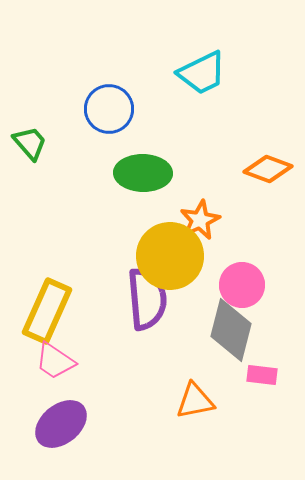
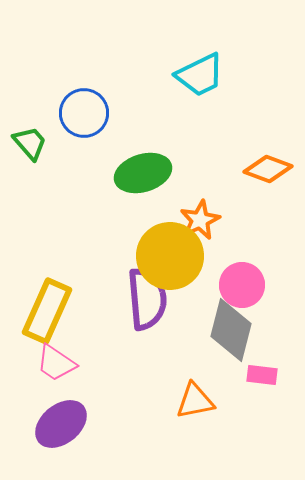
cyan trapezoid: moved 2 px left, 2 px down
blue circle: moved 25 px left, 4 px down
green ellipse: rotated 18 degrees counterclockwise
pink trapezoid: moved 1 px right, 2 px down
